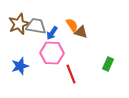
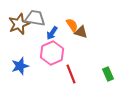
gray trapezoid: moved 1 px left, 8 px up
pink hexagon: rotated 25 degrees counterclockwise
green rectangle: moved 10 px down; rotated 48 degrees counterclockwise
